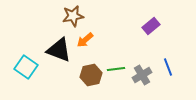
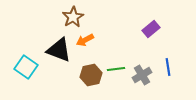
brown star: moved 1 px down; rotated 20 degrees counterclockwise
purple rectangle: moved 3 px down
orange arrow: rotated 12 degrees clockwise
blue line: rotated 12 degrees clockwise
